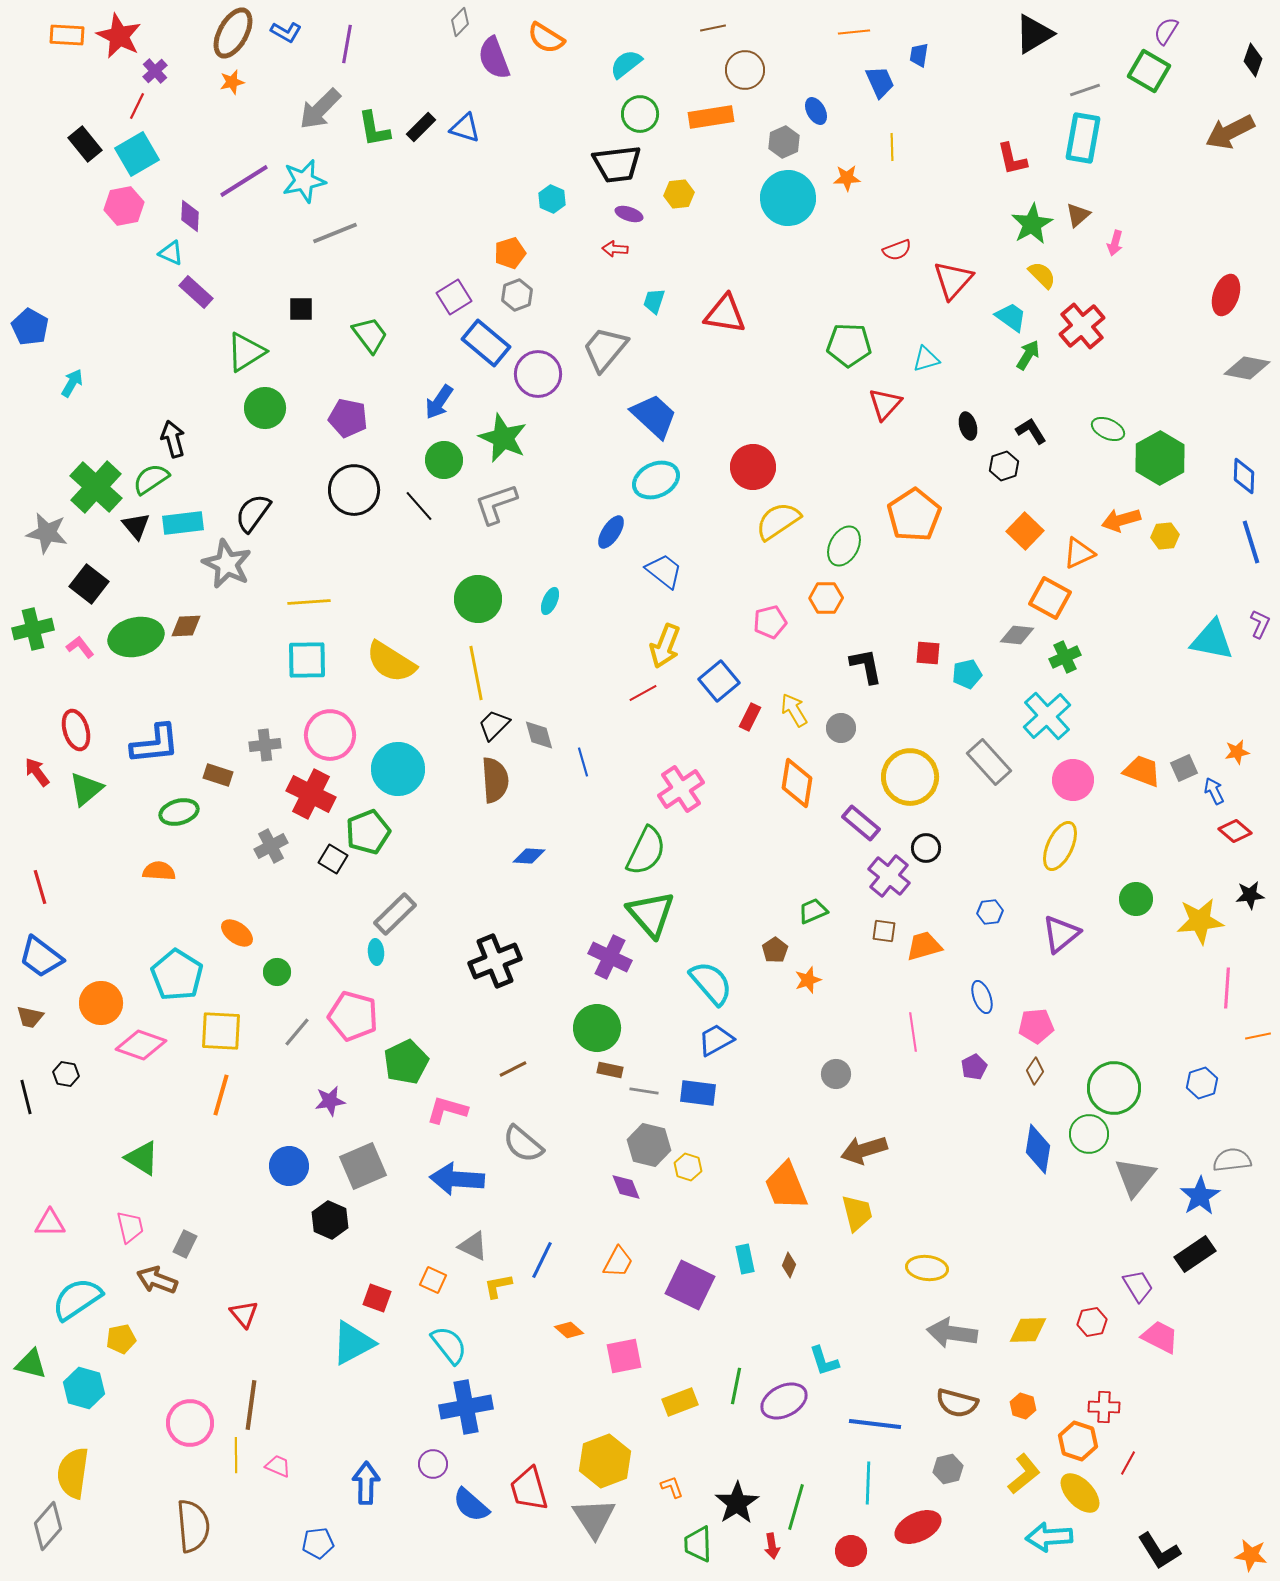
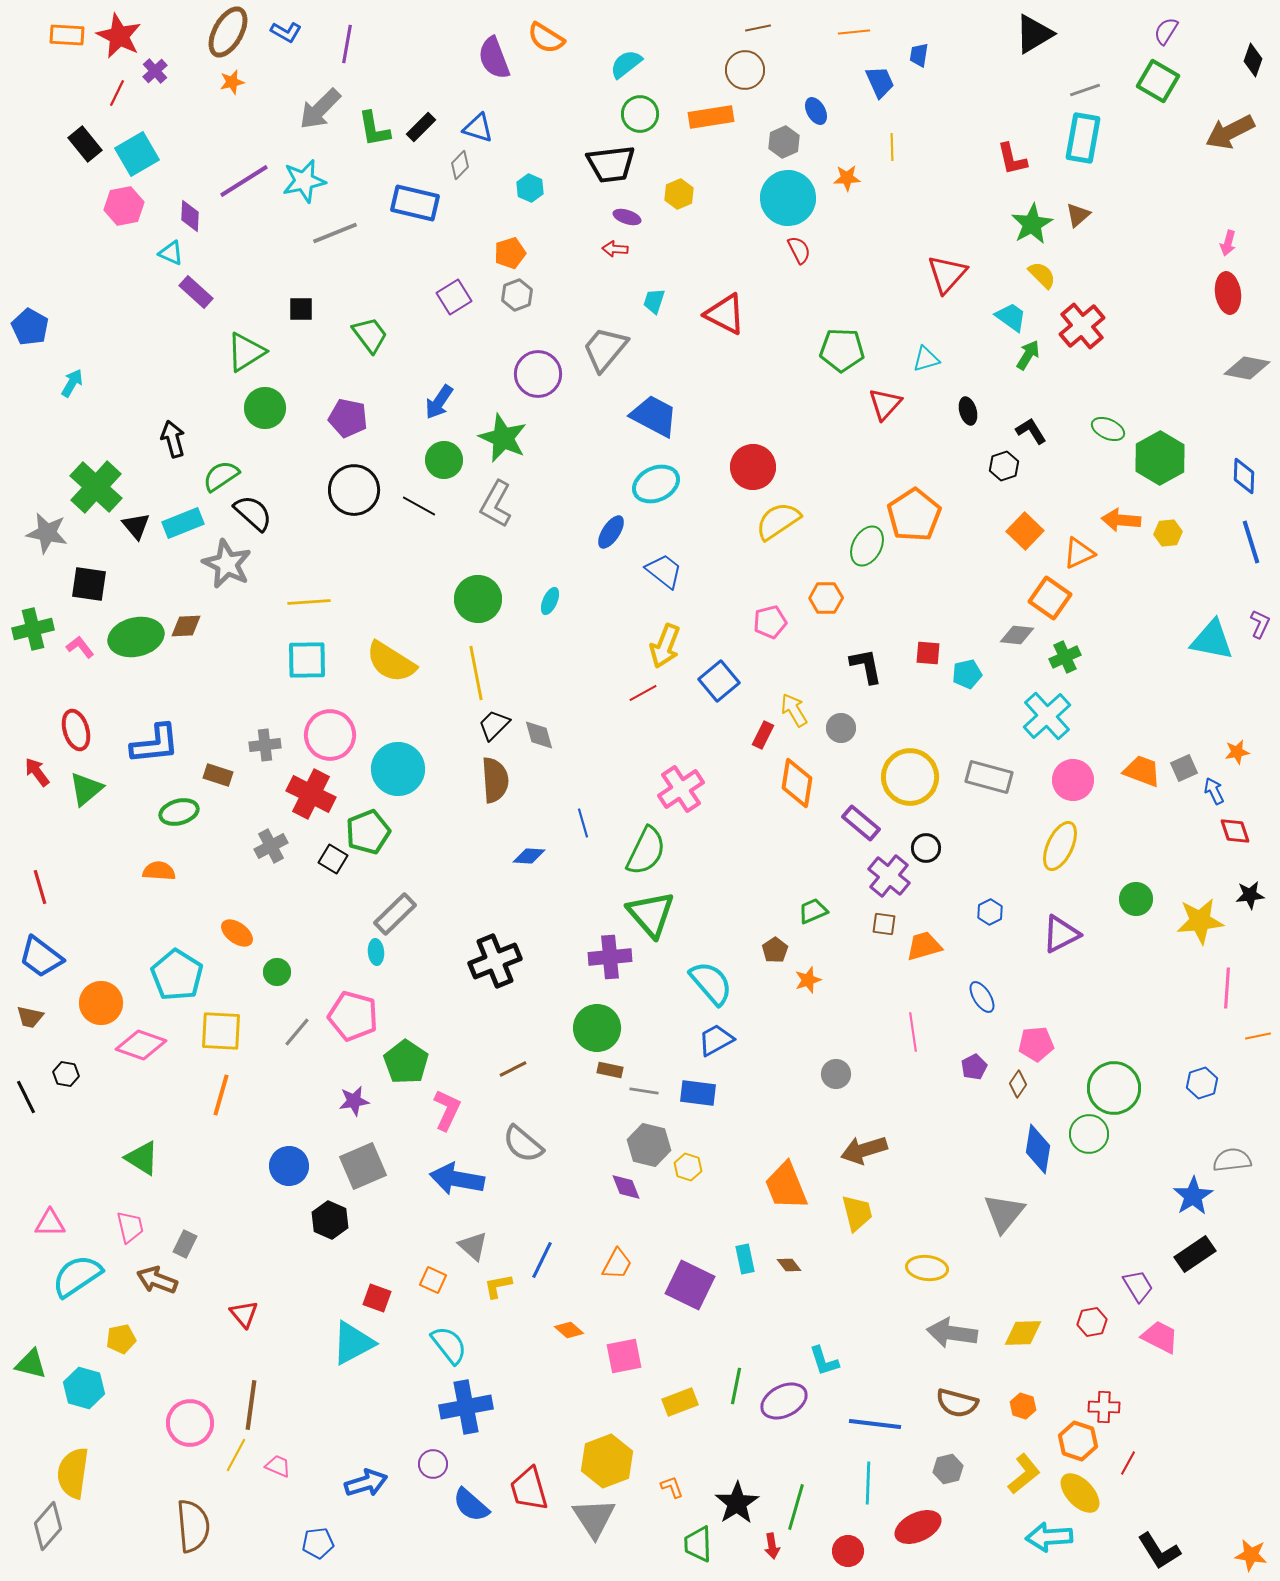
gray diamond at (460, 22): moved 143 px down
brown line at (713, 28): moved 45 px right
brown ellipse at (233, 33): moved 5 px left, 1 px up
green square at (1149, 71): moved 9 px right, 10 px down
red line at (137, 106): moved 20 px left, 13 px up
blue triangle at (465, 128): moved 13 px right
black trapezoid at (617, 164): moved 6 px left
yellow hexagon at (679, 194): rotated 16 degrees counterclockwise
cyan hexagon at (552, 199): moved 22 px left, 11 px up
purple ellipse at (629, 214): moved 2 px left, 3 px down
pink arrow at (1115, 243): moved 113 px right
red semicircle at (897, 250): moved 98 px left; rotated 96 degrees counterclockwise
red triangle at (953, 280): moved 6 px left, 6 px up
red ellipse at (1226, 295): moved 2 px right, 2 px up; rotated 27 degrees counterclockwise
red triangle at (725, 314): rotated 18 degrees clockwise
blue rectangle at (486, 343): moved 71 px left, 140 px up; rotated 27 degrees counterclockwise
green pentagon at (849, 345): moved 7 px left, 5 px down
blue trapezoid at (654, 416): rotated 15 degrees counterclockwise
black ellipse at (968, 426): moved 15 px up
green semicircle at (151, 479): moved 70 px right, 3 px up
cyan ellipse at (656, 480): moved 4 px down
gray L-shape at (496, 504): rotated 42 degrees counterclockwise
black line at (419, 506): rotated 20 degrees counterclockwise
black semicircle at (253, 513): rotated 96 degrees clockwise
orange arrow at (1121, 520): rotated 21 degrees clockwise
cyan rectangle at (183, 523): rotated 15 degrees counterclockwise
yellow hexagon at (1165, 536): moved 3 px right, 3 px up
green ellipse at (844, 546): moved 23 px right
black square at (89, 584): rotated 30 degrees counterclockwise
orange square at (1050, 598): rotated 6 degrees clockwise
red rectangle at (750, 717): moved 13 px right, 18 px down
blue line at (583, 762): moved 61 px down
gray rectangle at (989, 762): moved 15 px down; rotated 33 degrees counterclockwise
red diamond at (1235, 831): rotated 32 degrees clockwise
blue hexagon at (990, 912): rotated 20 degrees counterclockwise
brown square at (884, 931): moved 7 px up
purple triangle at (1061, 934): rotated 12 degrees clockwise
purple cross at (610, 957): rotated 30 degrees counterclockwise
blue ellipse at (982, 997): rotated 12 degrees counterclockwise
pink pentagon at (1036, 1026): moved 18 px down
green pentagon at (406, 1062): rotated 12 degrees counterclockwise
brown diamond at (1035, 1071): moved 17 px left, 13 px down
black line at (26, 1097): rotated 12 degrees counterclockwise
purple star at (330, 1101): moved 24 px right
pink L-shape at (447, 1110): rotated 99 degrees clockwise
gray triangle at (1135, 1177): moved 131 px left, 36 px down
blue arrow at (457, 1179): rotated 6 degrees clockwise
blue star at (1200, 1196): moved 7 px left
gray triangle at (473, 1246): rotated 16 degrees clockwise
orange trapezoid at (618, 1262): moved 1 px left, 2 px down
brown diamond at (789, 1265): rotated 60 degrees counterclockwise
cyan semicircle at (77, 1299): moved 23 px up
yellow diamond at (1028, 1330): moved 5 px left, 3 px down
yellow line at (236, 1455): rotated 28 degrees clockwise
yellow hexagon at (605, 1461): moved 2 px right
blue arrow at (366, 1483): rotated 72 degrees clockwise
red circle at (851, 1551): moved 3 px left
